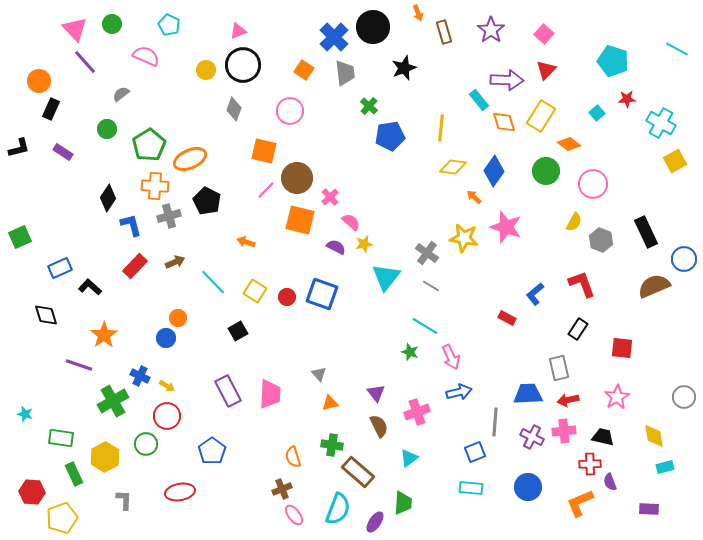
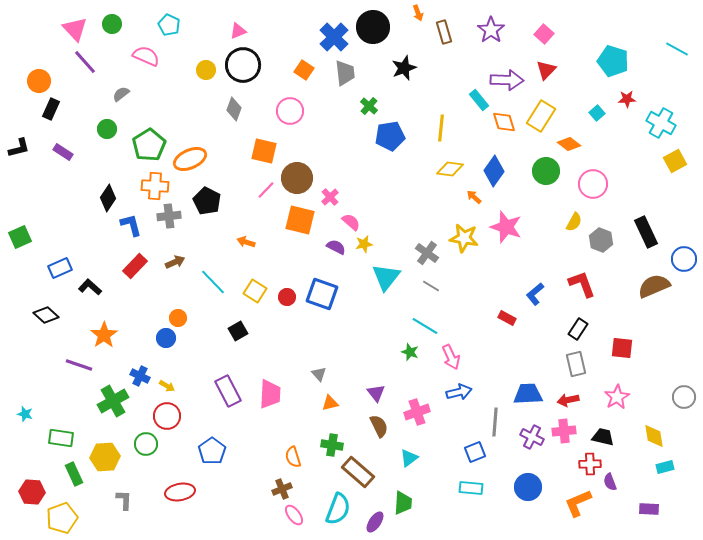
yellow diamond at (453, 167): moved 3 px left, 2 px down
gray cross at (169, 216): rotated 10 degrees clockwise
black diamond at (46, 315): rotated 30 degrees counterclockwise
gray rectangle at (559, 368): moved 17 px right, 4 px up
yellow hexagon at (105, 457): rotated 24 degrees clockwise
orange L-shape at (580, 503): moved 2 px left
